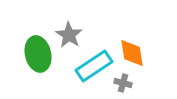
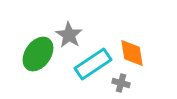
green ellipse: rotated 48 degrees clockwise
cyan rectangle: moved 1 px left, 2 px up
gray cross: moved 2 px left
